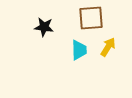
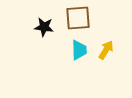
brown square: moved 13 px left
yellow arrow: moved 2 px left, 3 px down
